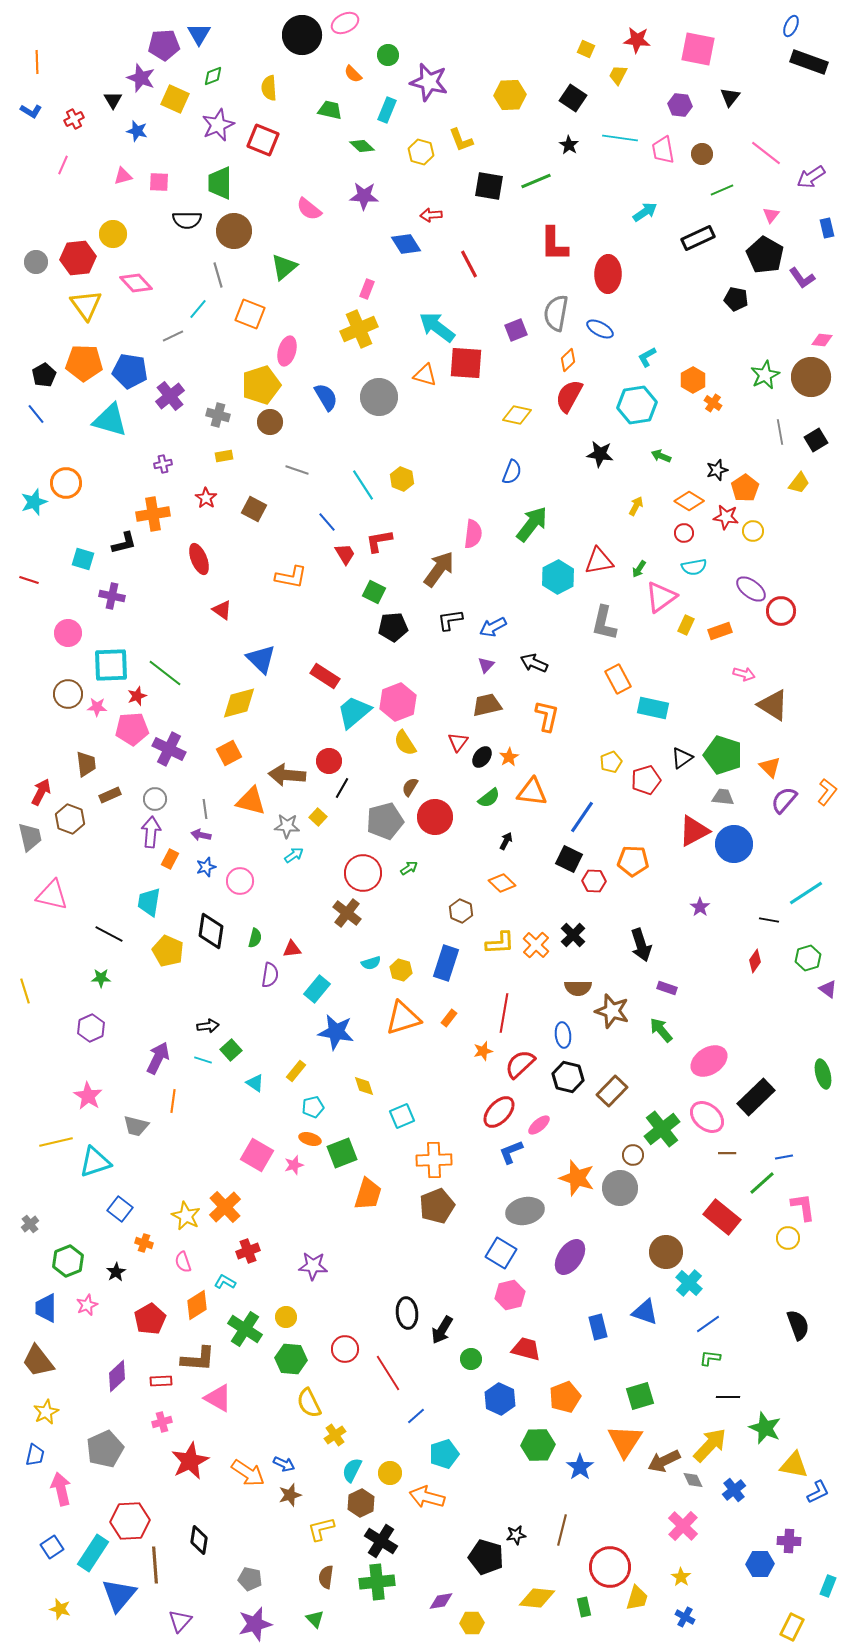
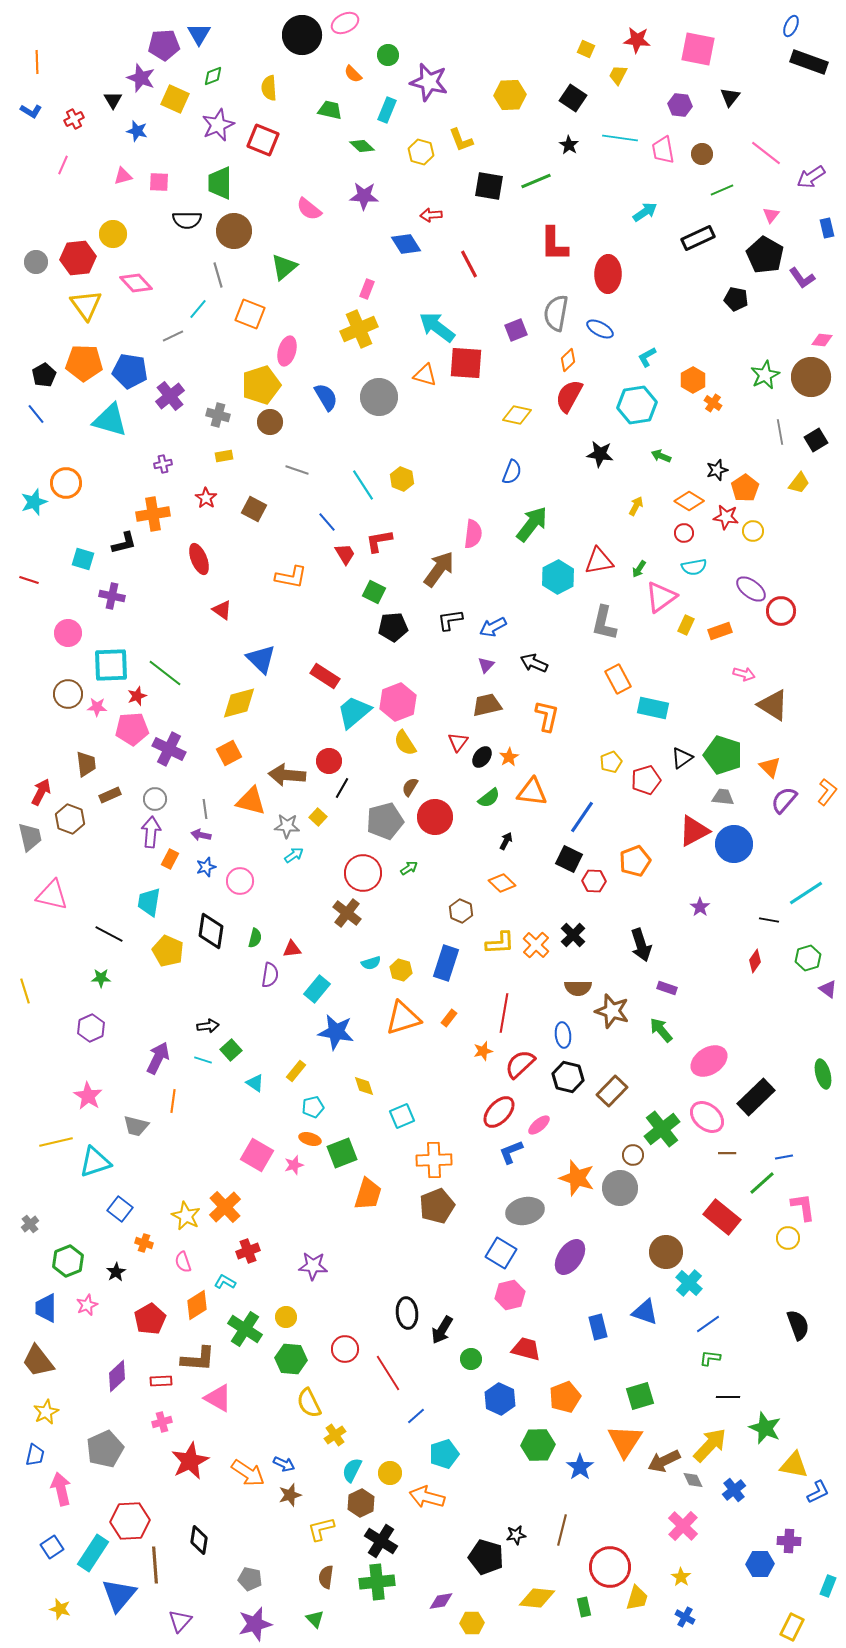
orange pentagon at (633, 861): moved 2 px right; rotated 24 degrees counterclockwise
